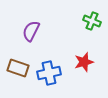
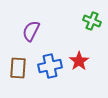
red star: moved 5 px left, 1 px up; rotated 18 degrees counterclockwise
brown rectangle: rotated 75 degrees clockwise
blue cross: moved 1 px right, 7 px up
